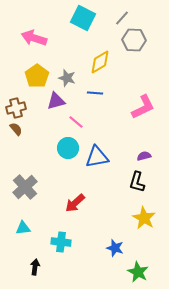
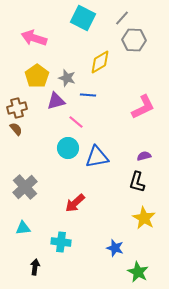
blue line: moved 7 px left, 2 px down
brown cross: moved 1 px right
